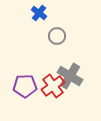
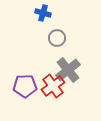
blue cross: moved 4 px right; rotated 21 degrees counterclockwise
gray circle: moved 2 px down
gray cross: moved 2 px left, 6 px up; rotated 20 degrees clockwise
